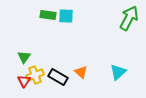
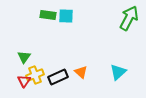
black rectangle: rotated 54 degrees counterclockwise
